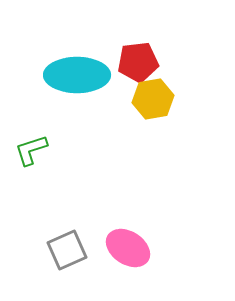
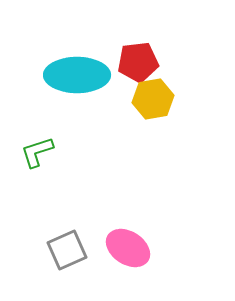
green L-shape: moved 6 px right, 2 px down
